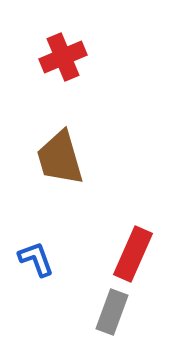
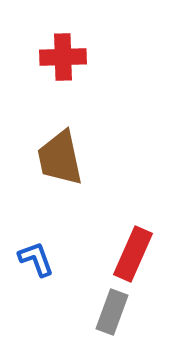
red cross: rotated 21 degrees clockwise
brown trapezoid: rotated 4 degrees clockwise
